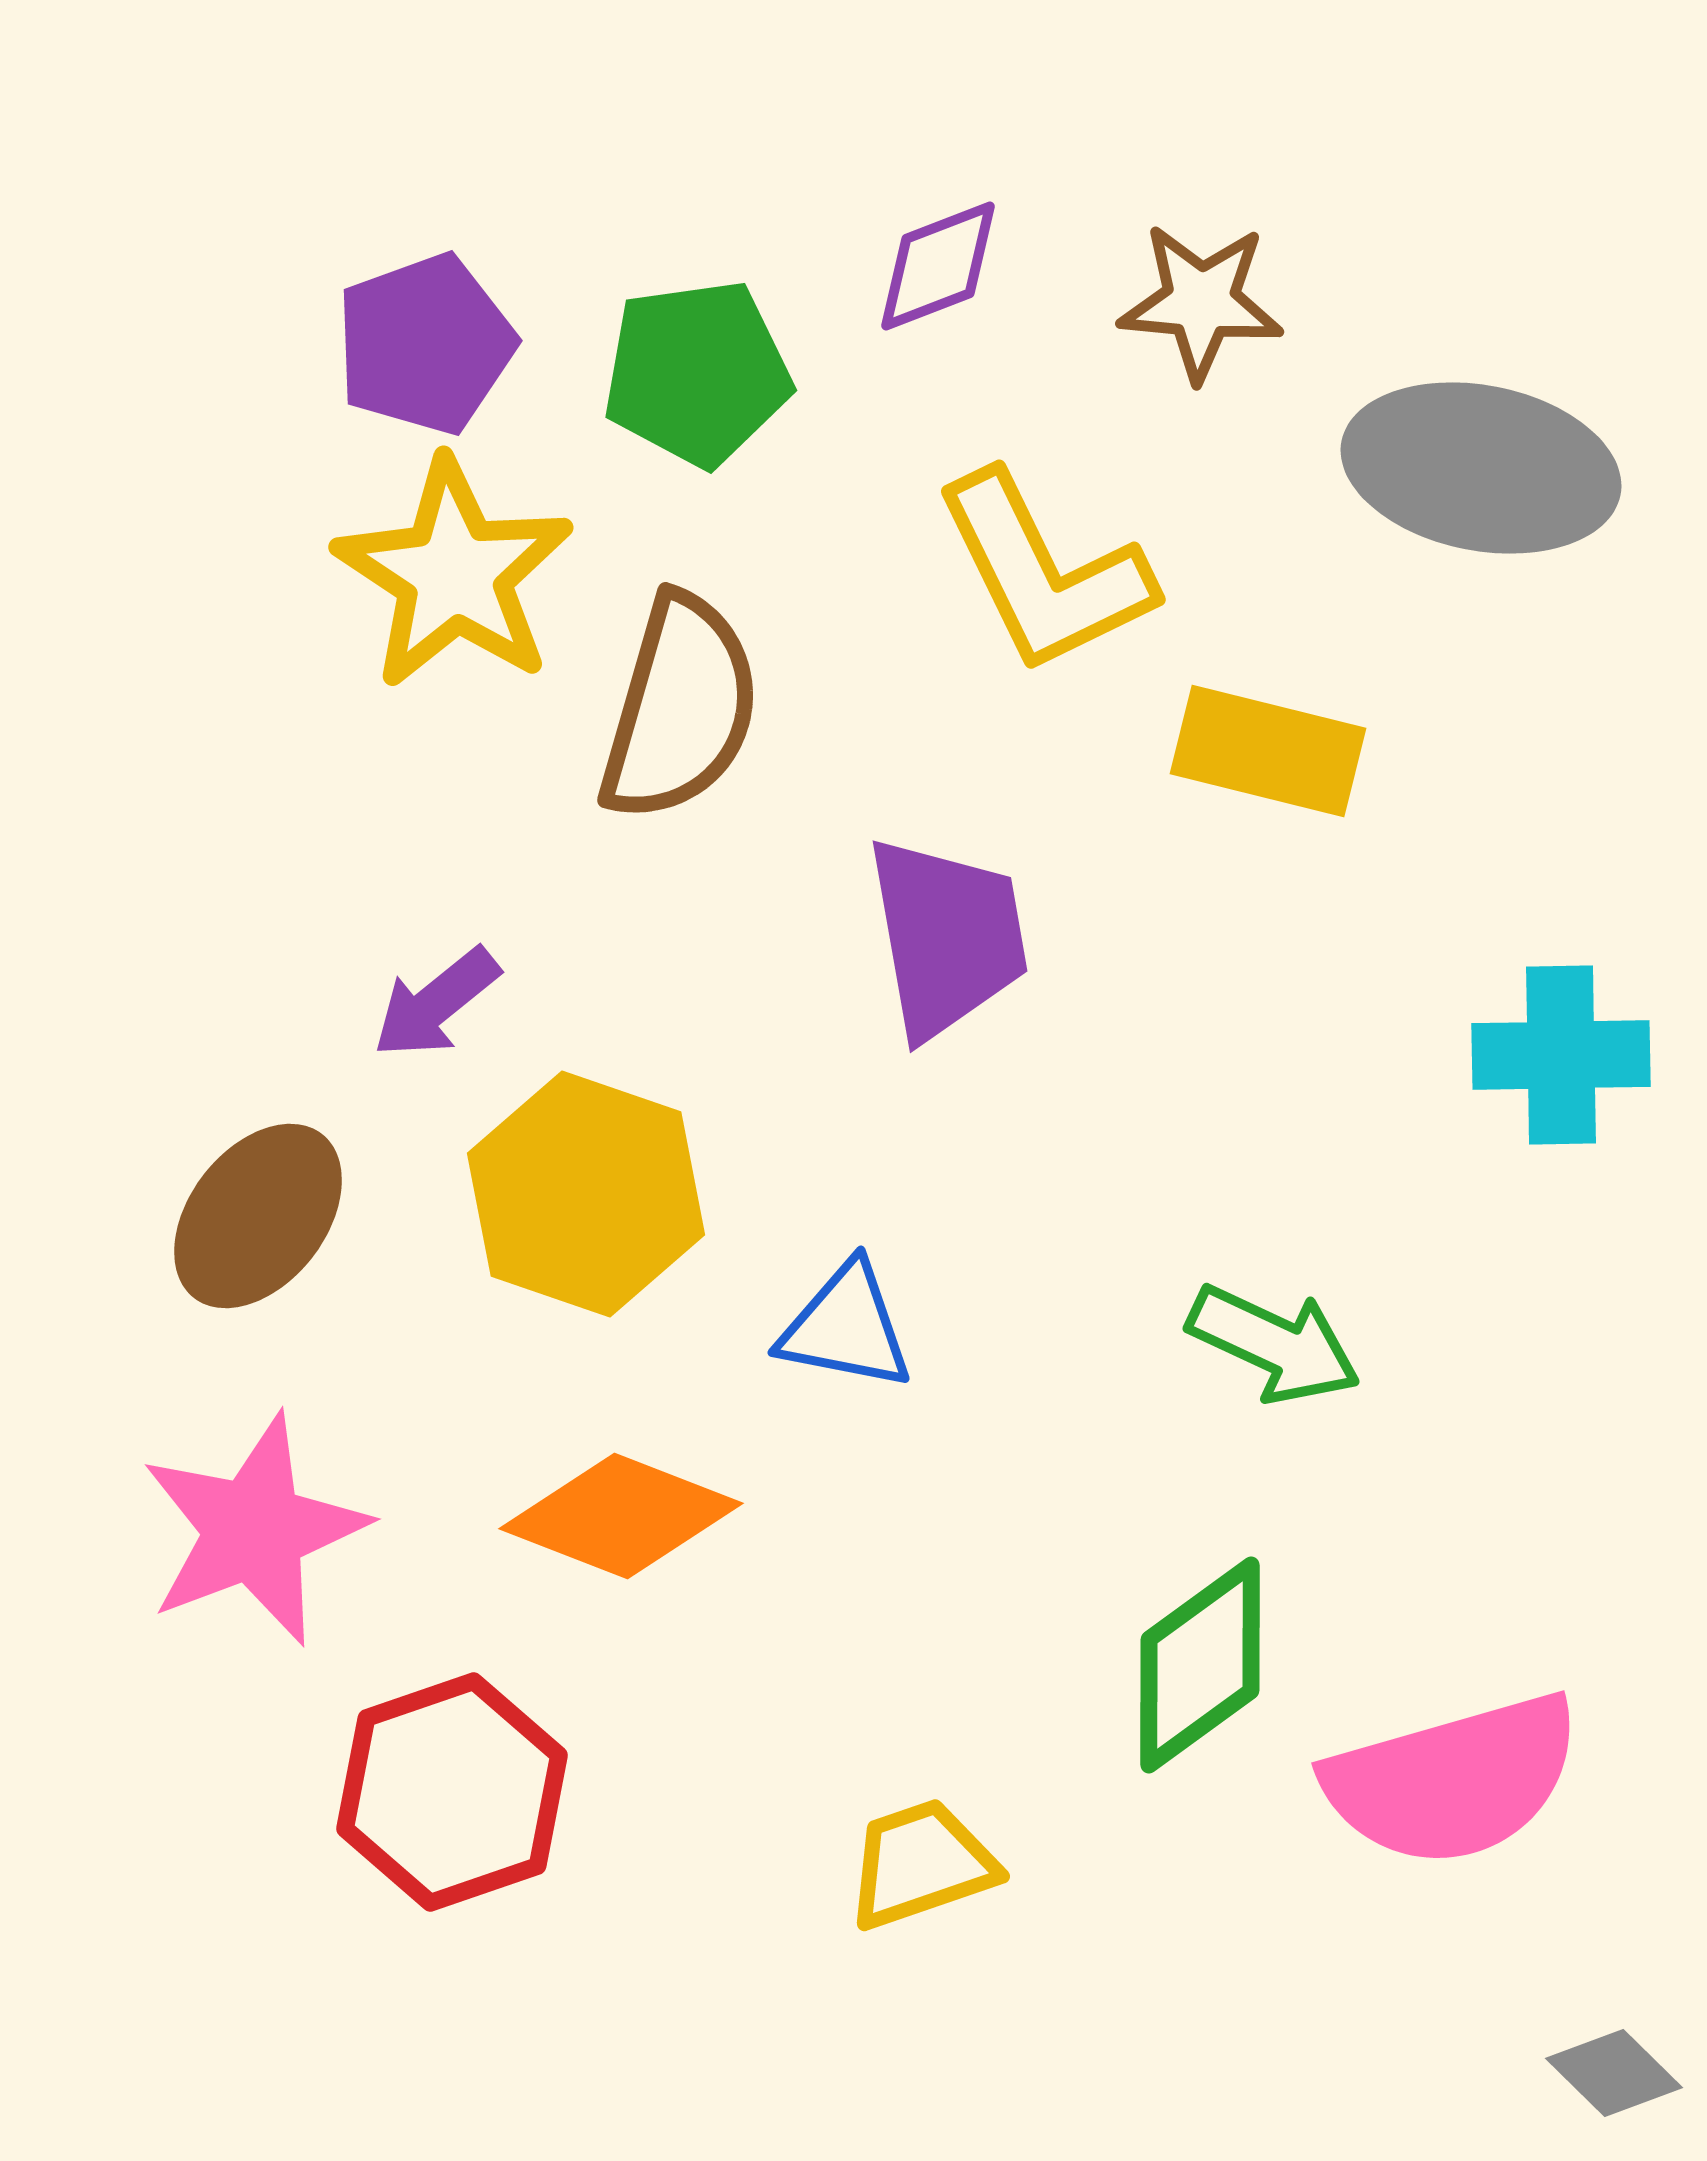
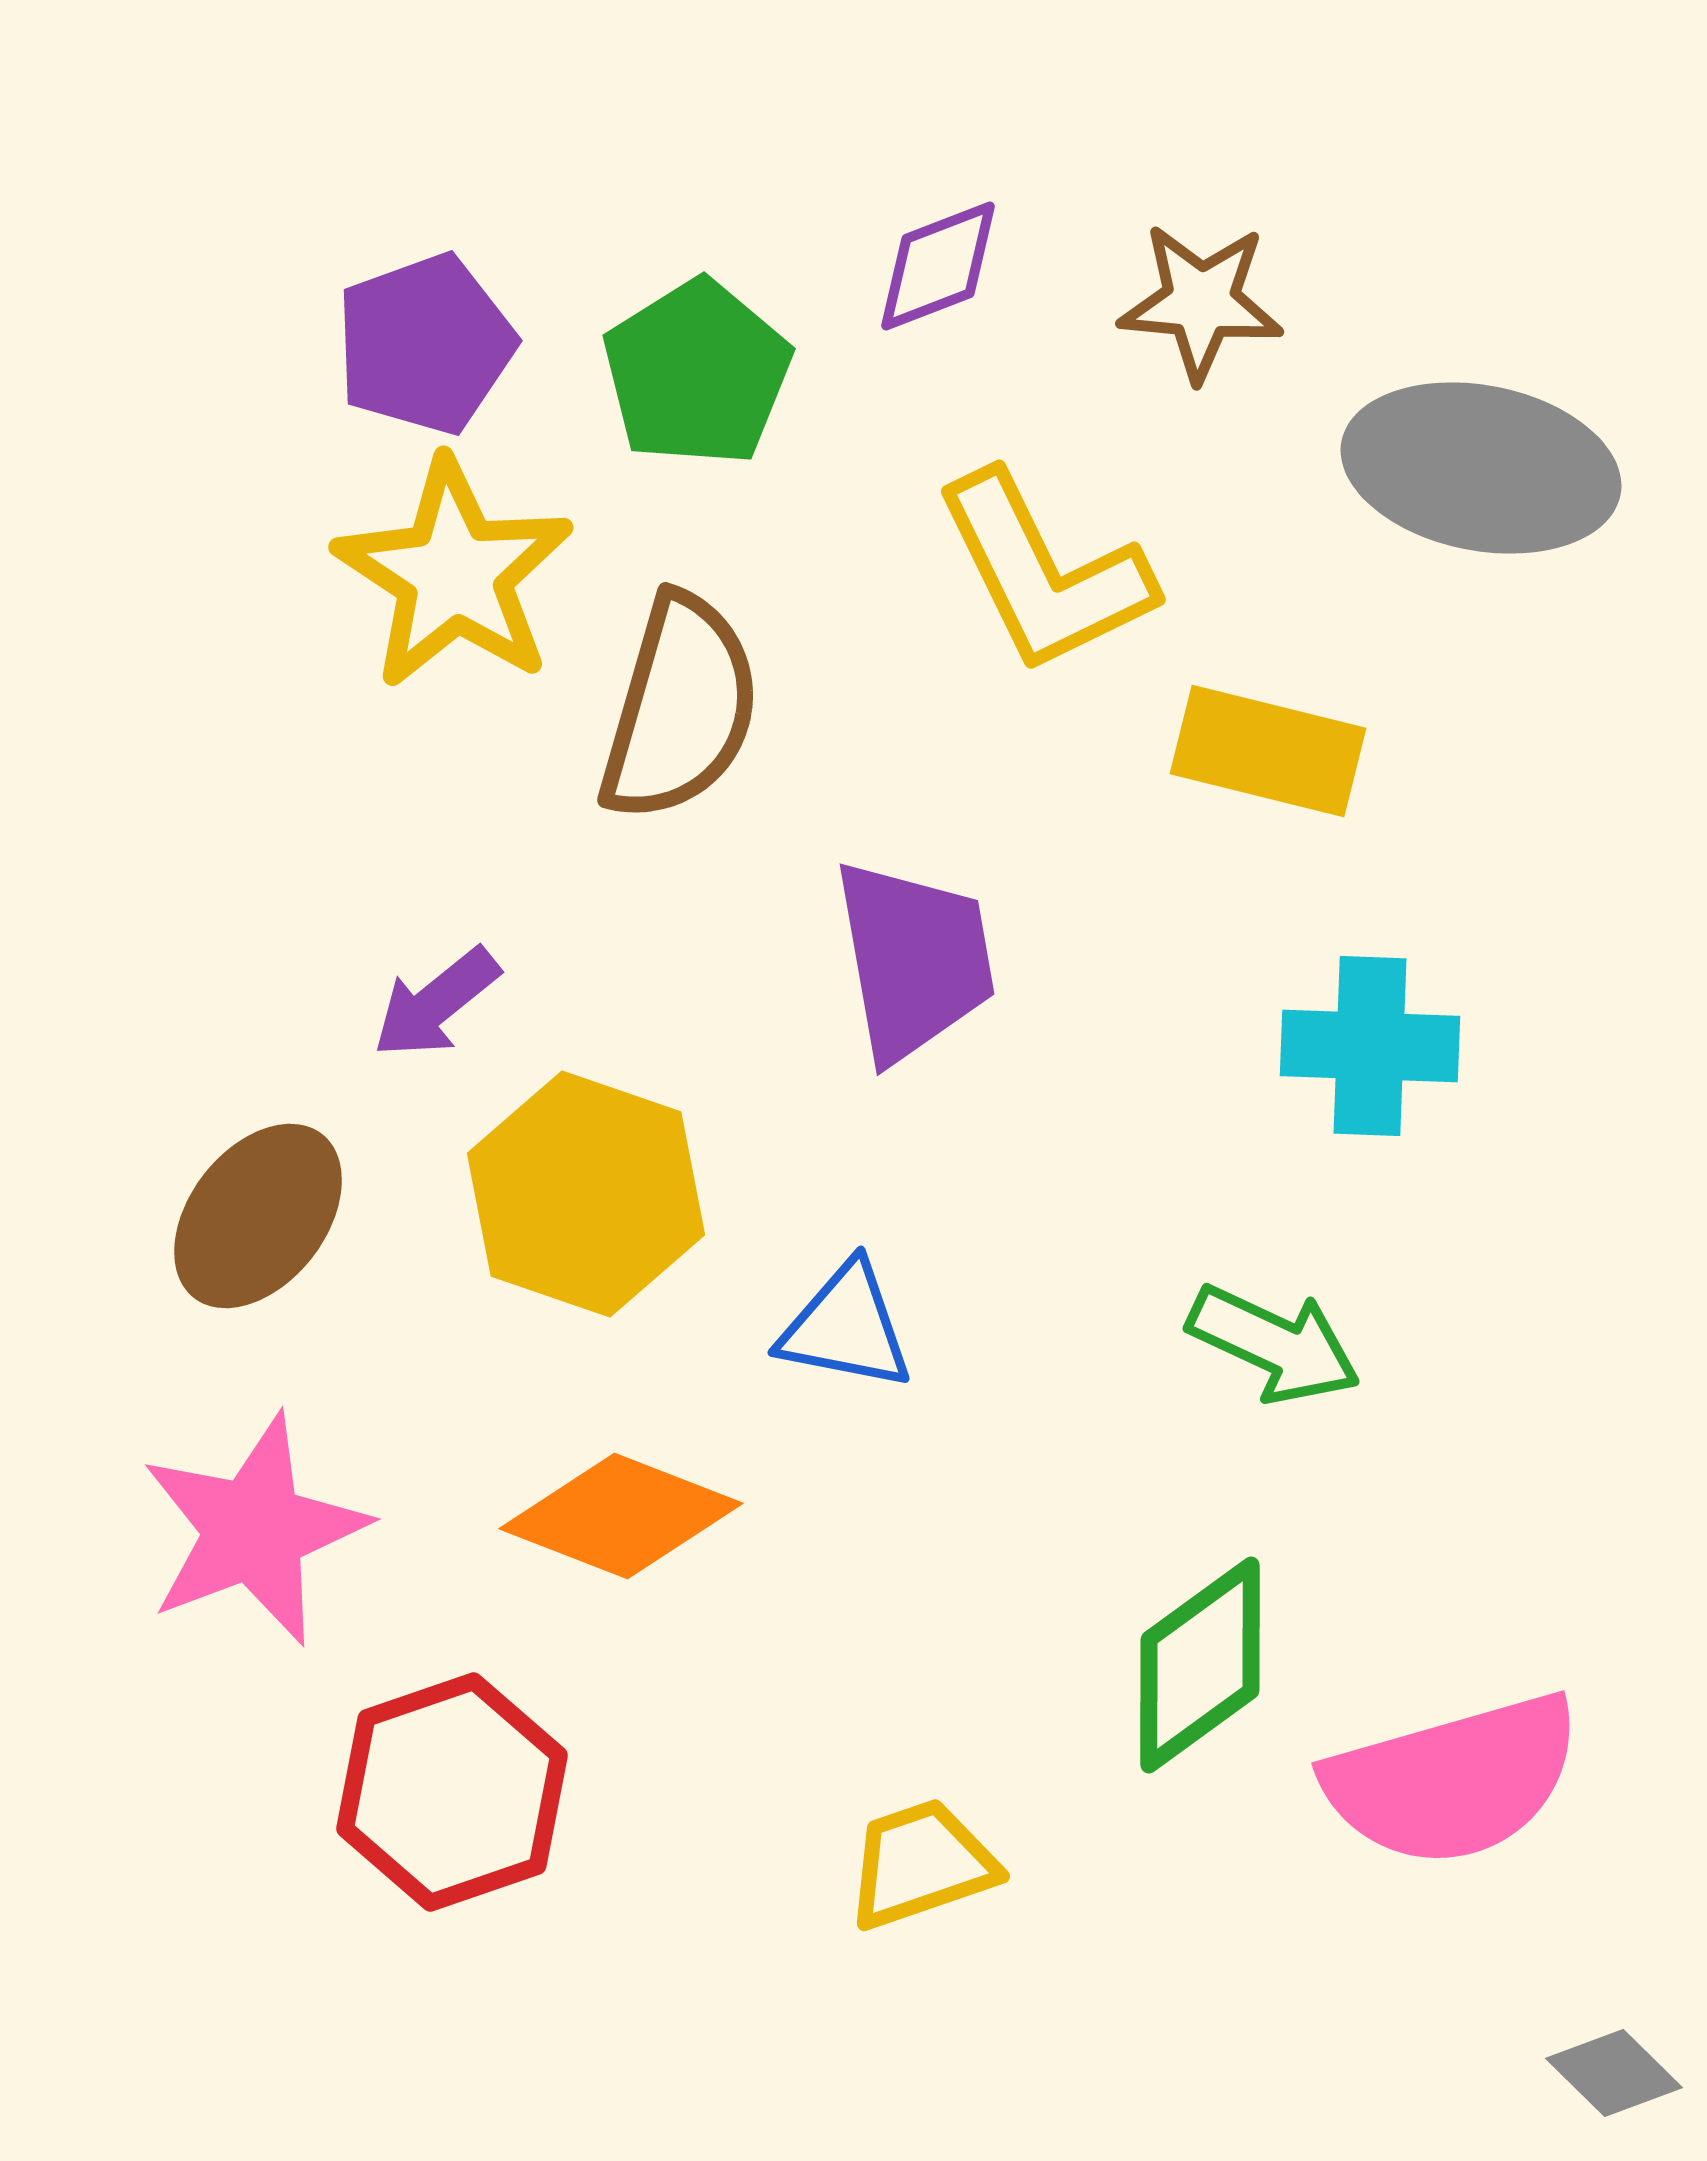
green pentagon: rotated 24 degrees counterclockwise
purple trapezoid: moved 33 px left, 23 px down
cyan cross: moved 191 px left, 9 px up; rotated 3 degrees clockwise
